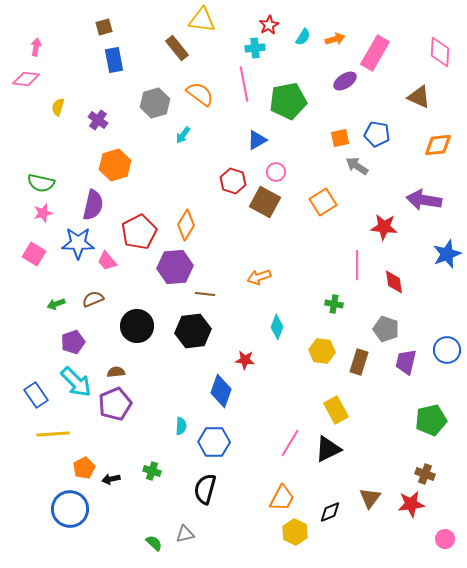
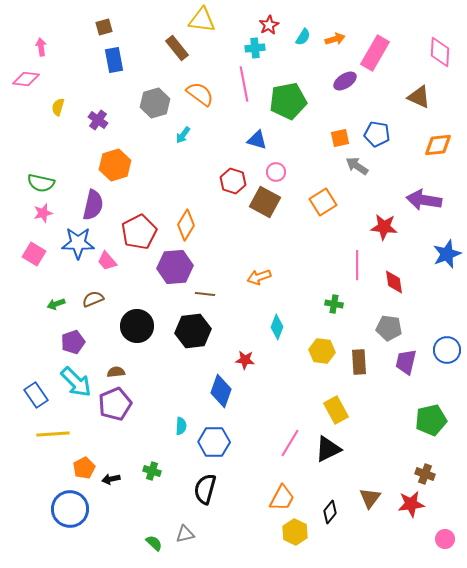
pink arrow at (36, 47): moved 5 px right; rotated 18 degrees counterclockwise
blue triangle at (257, 140): rotated 45 degrees clockwise
gray pentagon at (386, 329): moved 3 px right, 1 px up; rotated 10 degrees counterclockwise
brown rectangle at (359, 362): rotated 20 degrees counterclockwise
black diamond at (330, 512): rotated 30 degrees counterclockwise
